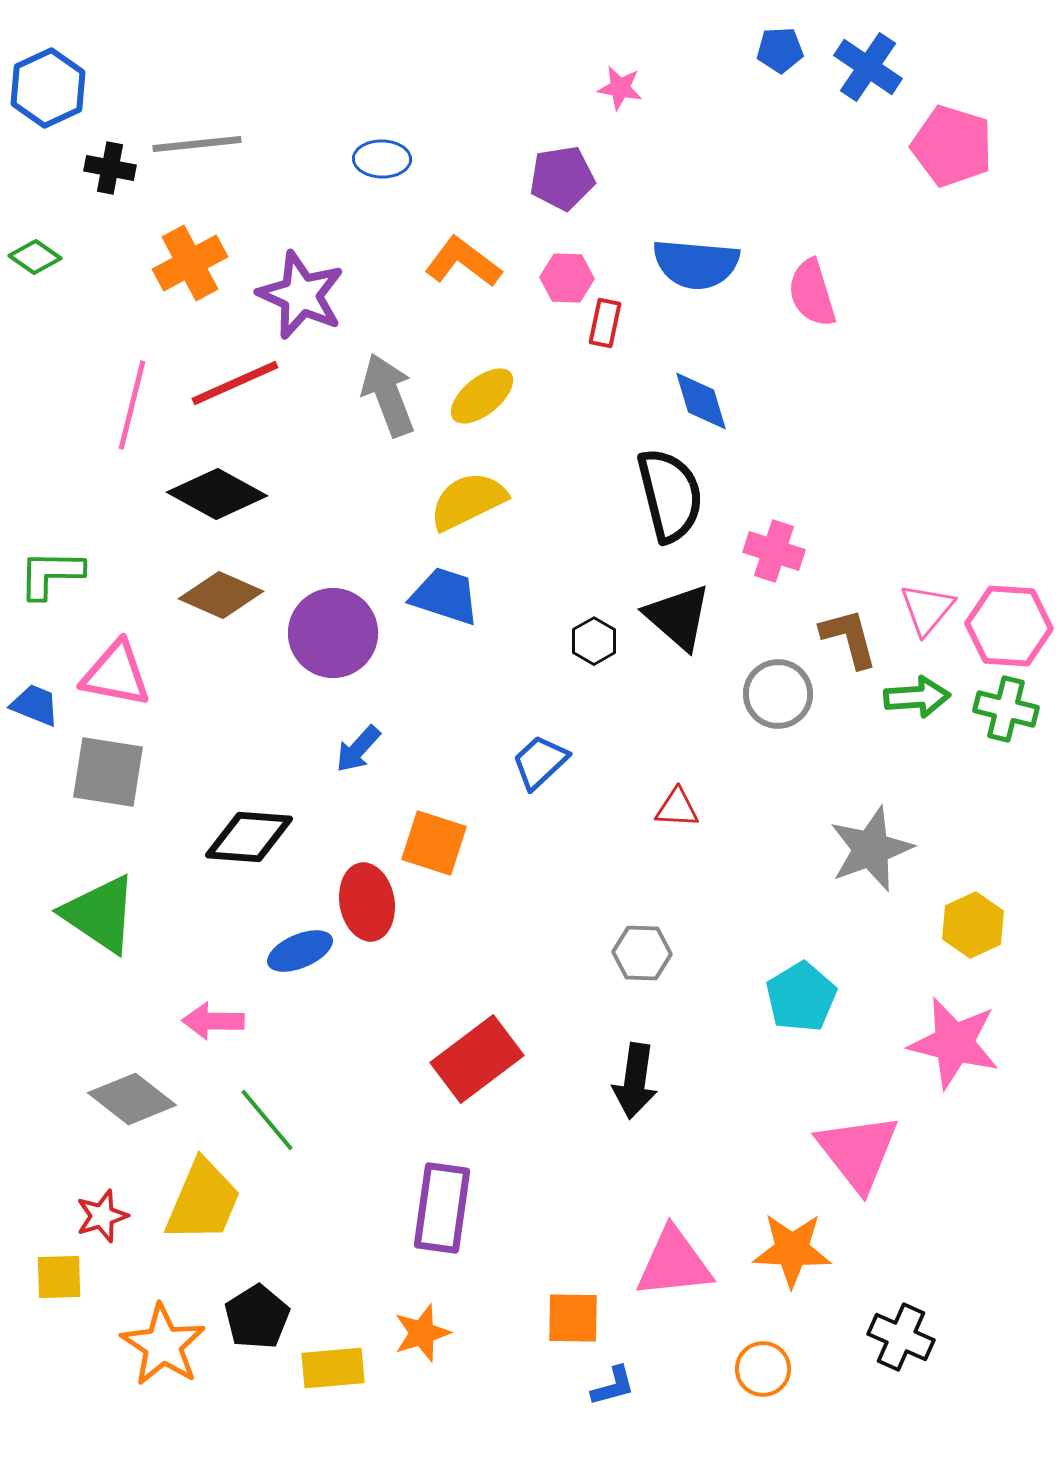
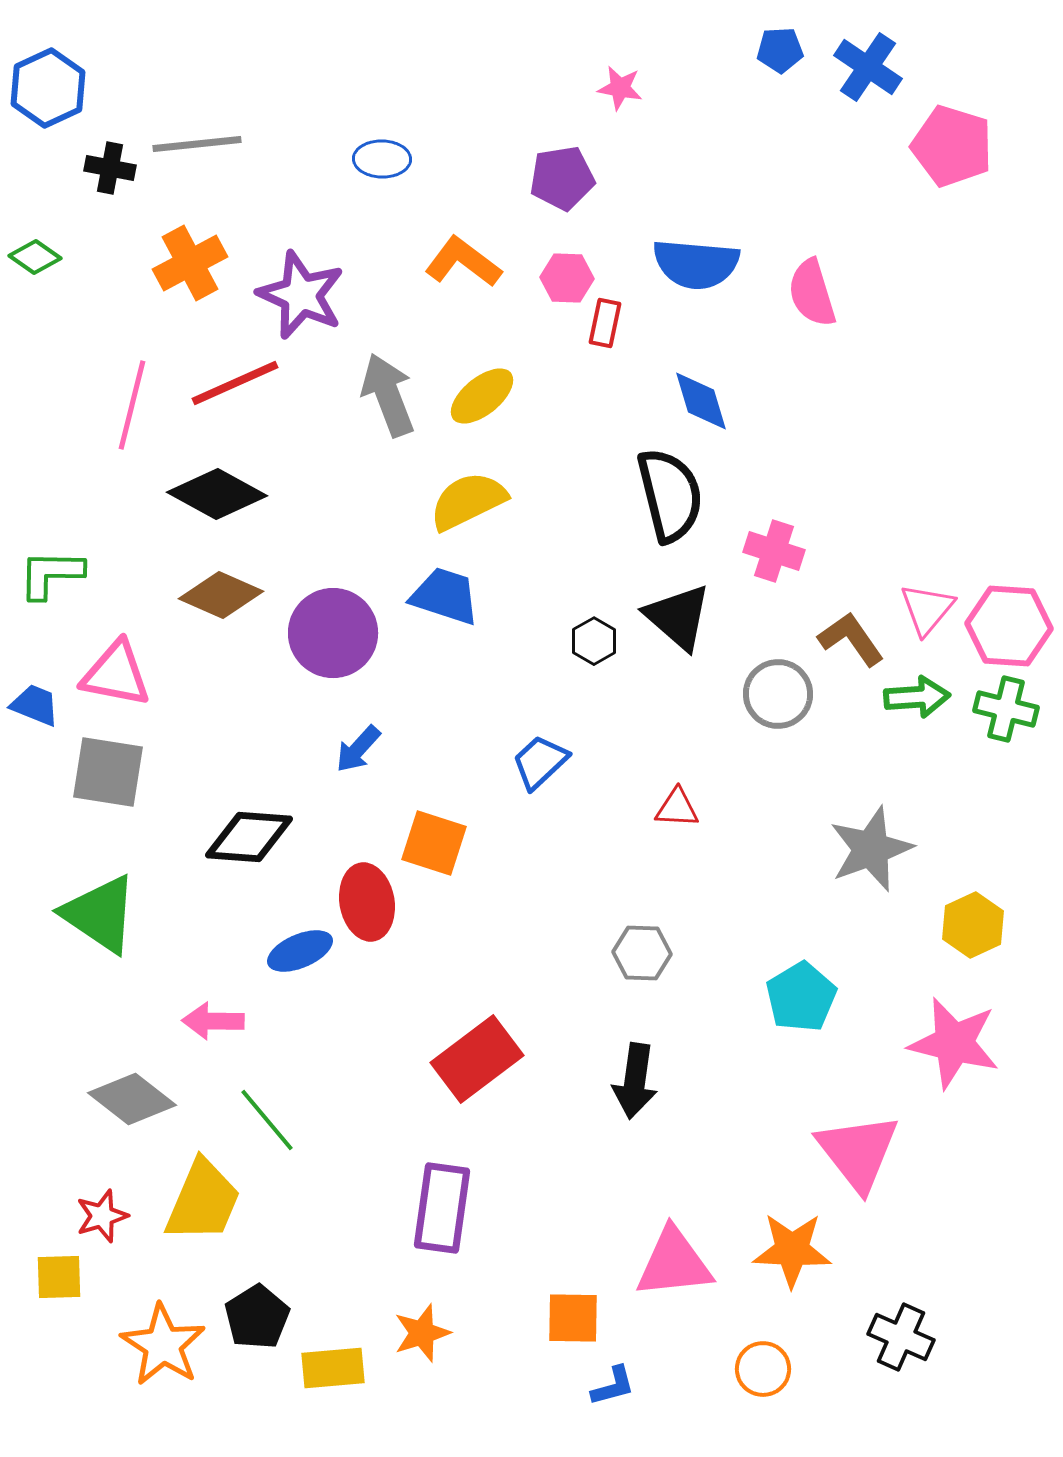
brown L-shape at (849, 638): moved 2 px right, 1 px down; rotated 20 degrees counterclockwise
